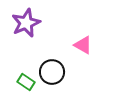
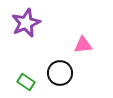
pink triangle: rotated 36 degrees counterclockwise
black circle: moved 8 px right, 1 px down
